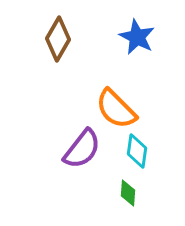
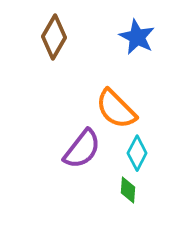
brown diamond: moved 4 px left, 2 px up
cyan diamond: moved 2 px down; rotated 20 degrees clockwise
green diamond: moved 3 px up
